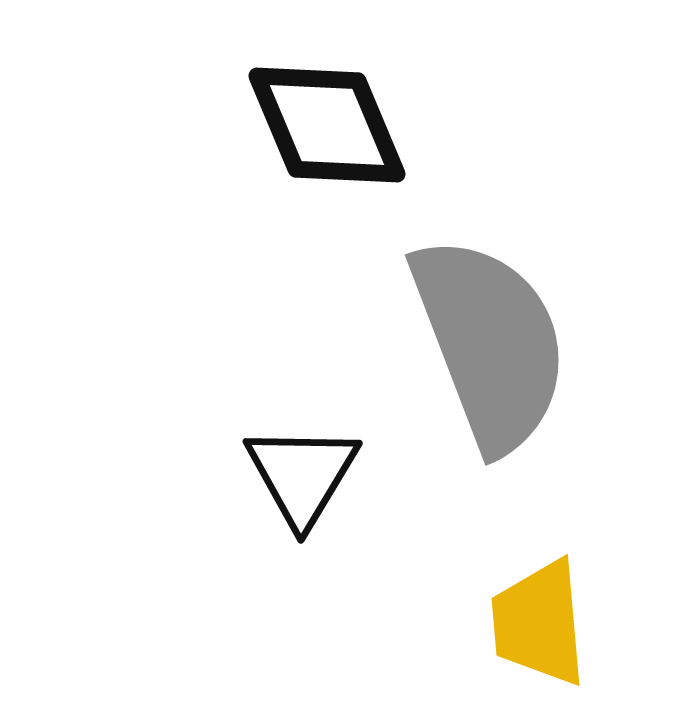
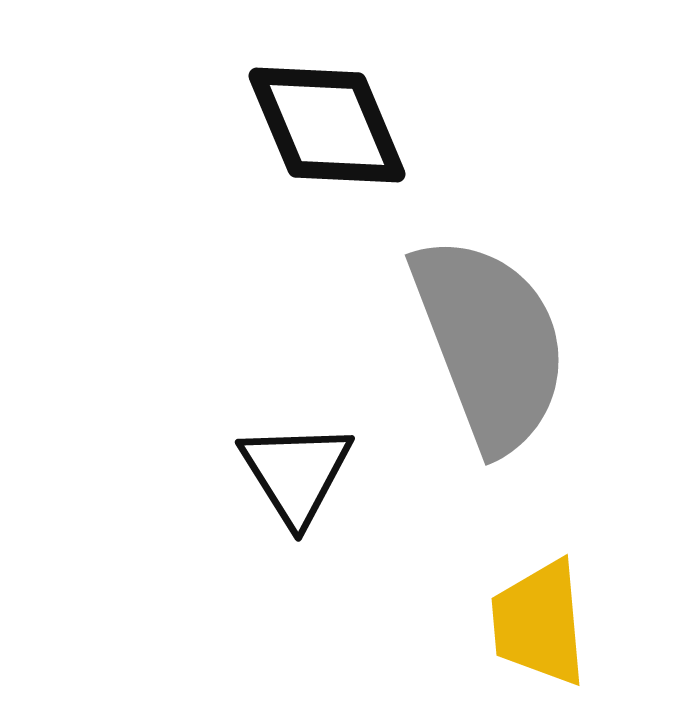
black triangle: moved 6 px left, 2 px up; rotated 3 degrees counterclockwise
